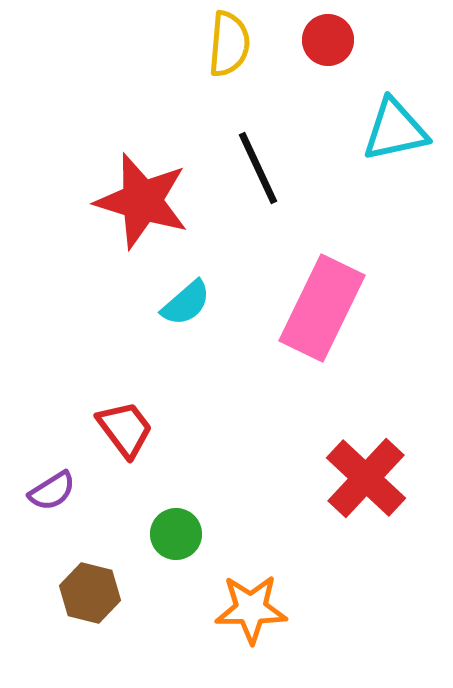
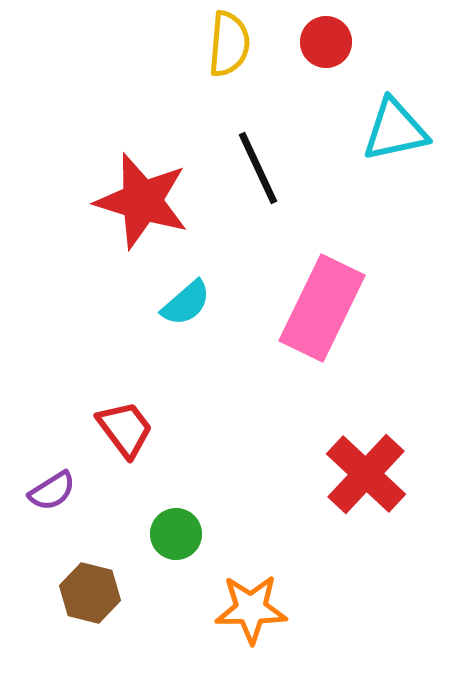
red circle: moved 2 px left, 2 px down
red cross: moved 4 px up
